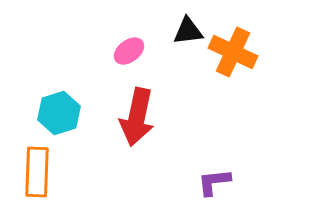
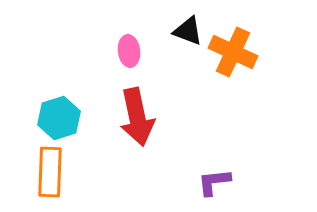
black triangle: rotated 28 degrees clockwise
pink ellipse: rotated 60 degrees counterclockwise
cyan hexagon: moved 5 px down
red arrow: rotated 24 degrees counterclockwise
orange rectangle: moved 13 px right
